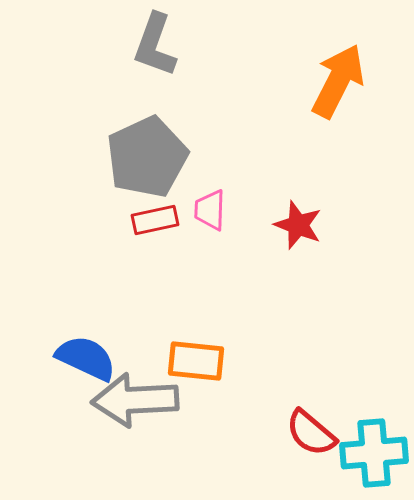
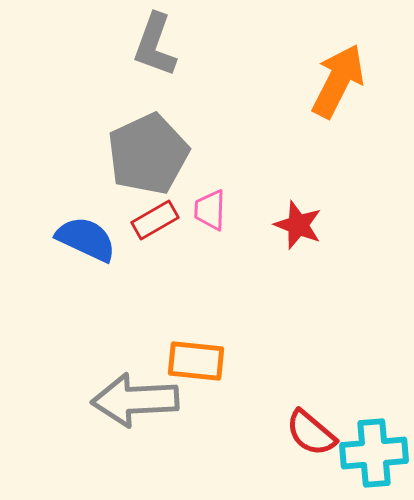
gray pentagon: moved 1 px right, 3 px up
red rectangle: rotated 18 degrees counterclockwise
blue semicircle: moved 119 px up
